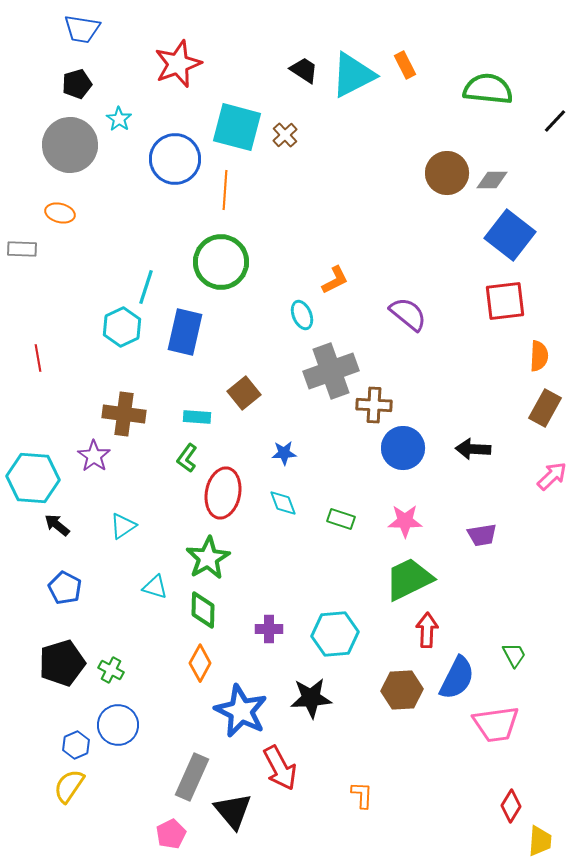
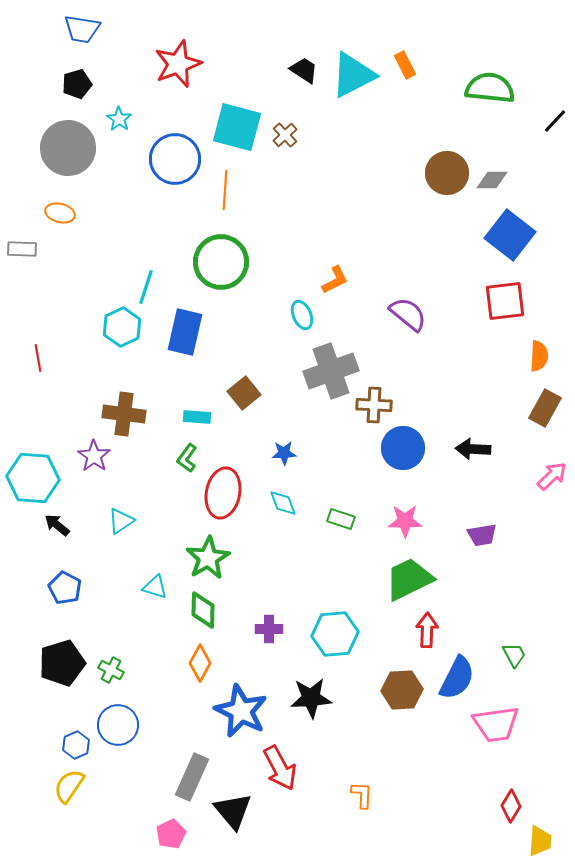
green semicircle at (488, 89): moved 2 px right, 1 px up
gray circle at (70, 145): moved 2 px left, 3 px down
cyan triangle at (123, 526): moved 2 px left, 5 px up
